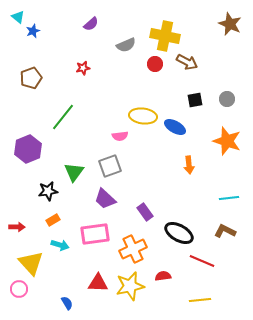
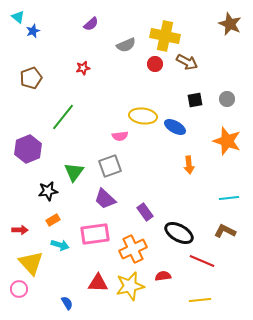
red arrow: moved 3 px right, 3 px down
